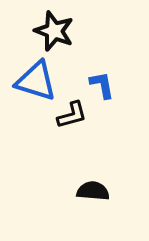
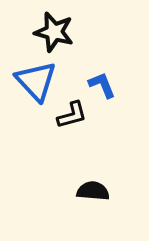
black star: moved 1 px down; rotated 6 degrees counterclockwise
blue triangle: rotated 30 degrees clockwise
blue L-shape: rotated 12 degrees counterclockwise
